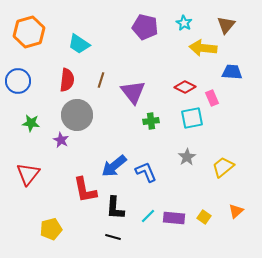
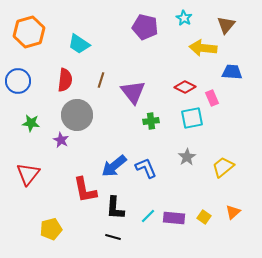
cyan star: moved 5 px up
red semicircle: moved 2 px left
blue L-shape: moved 4 px up
orange triangle: moved 3 px left, 1 px down
